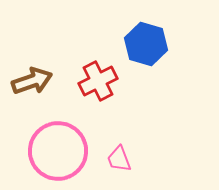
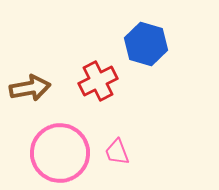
brown arrow: moved 2 px left, 7 px down; rotated 9 degrees clockwise
pink circle: moved 2 px right, 2 px down
pink trapezoid: moved 2 px left, 7 px up
